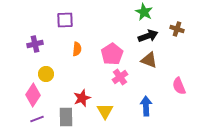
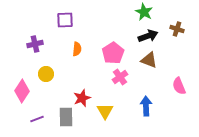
pink pentagon: moved 1 px right, 1 px up
pink diamond: moved 11 px left, 4 px up
